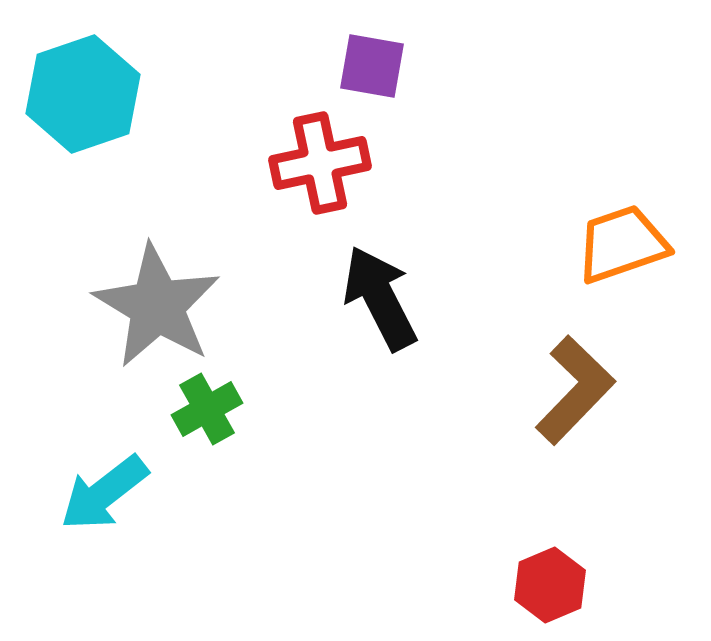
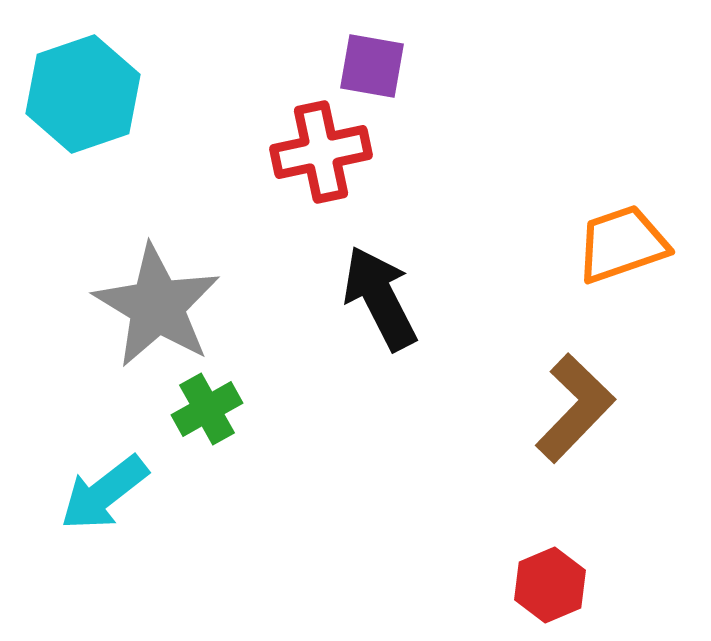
red cross: moved 1 px right, 11 px up
brown L-shape: moved 18 px down
